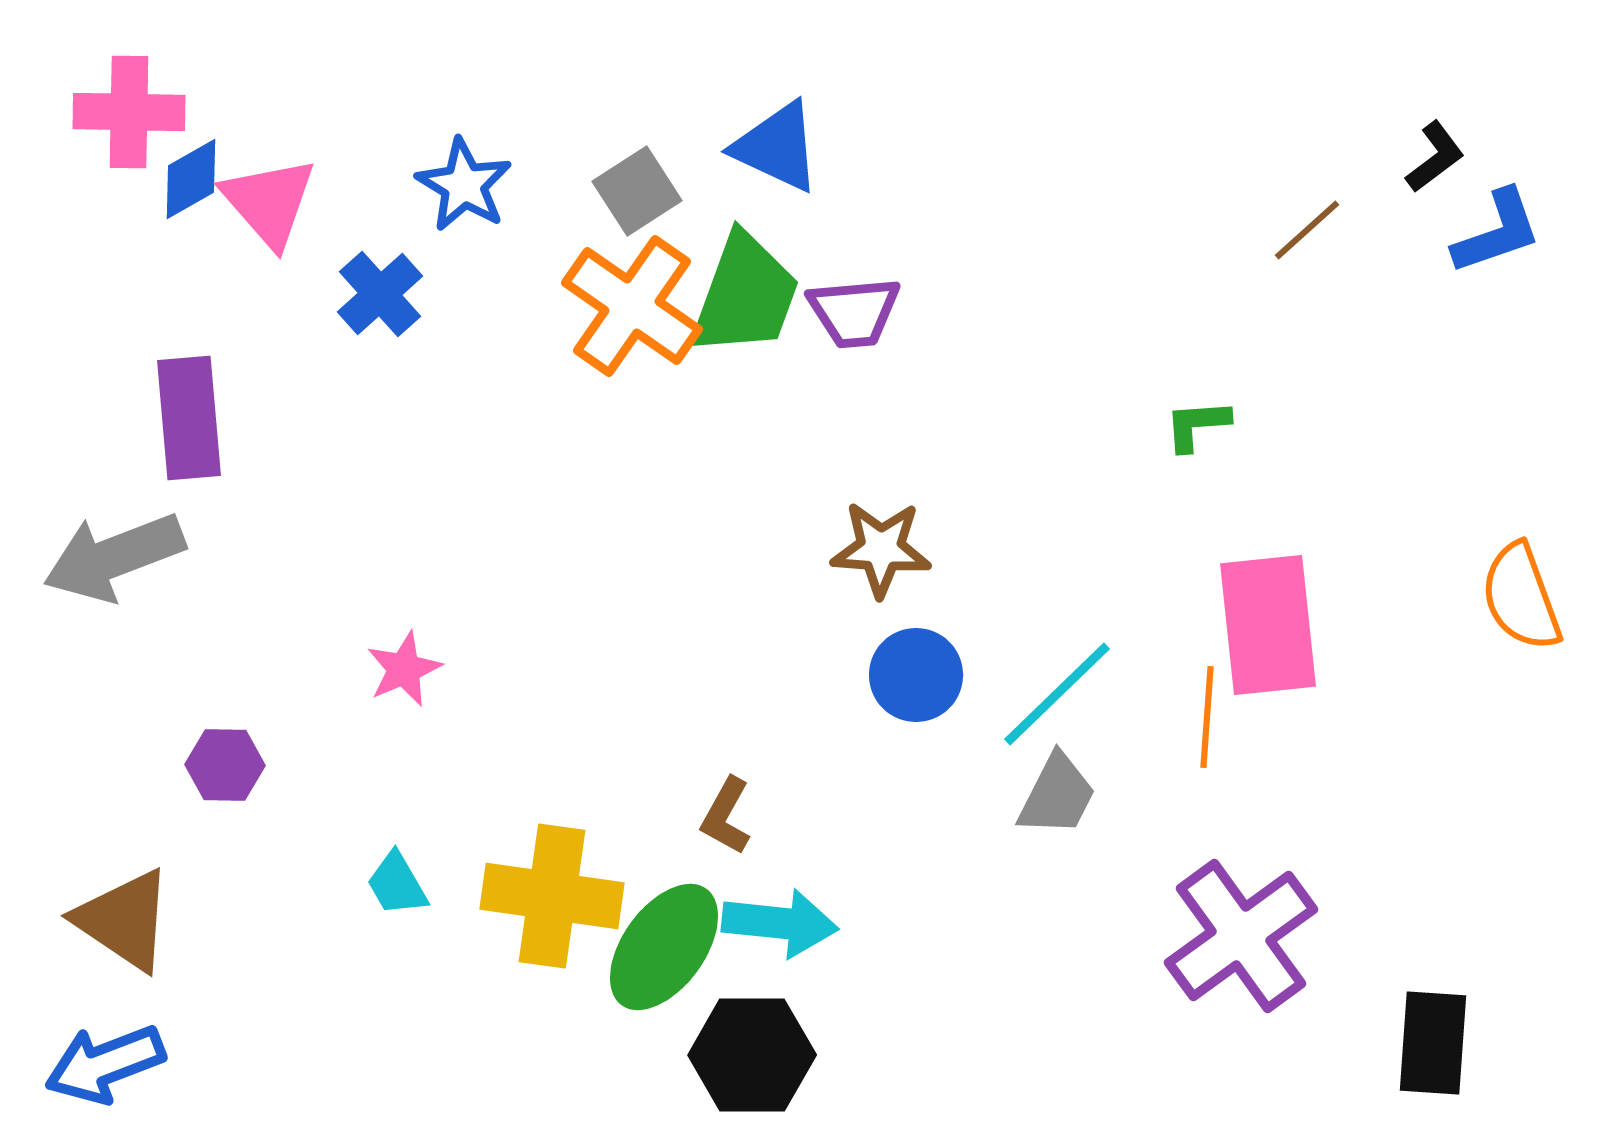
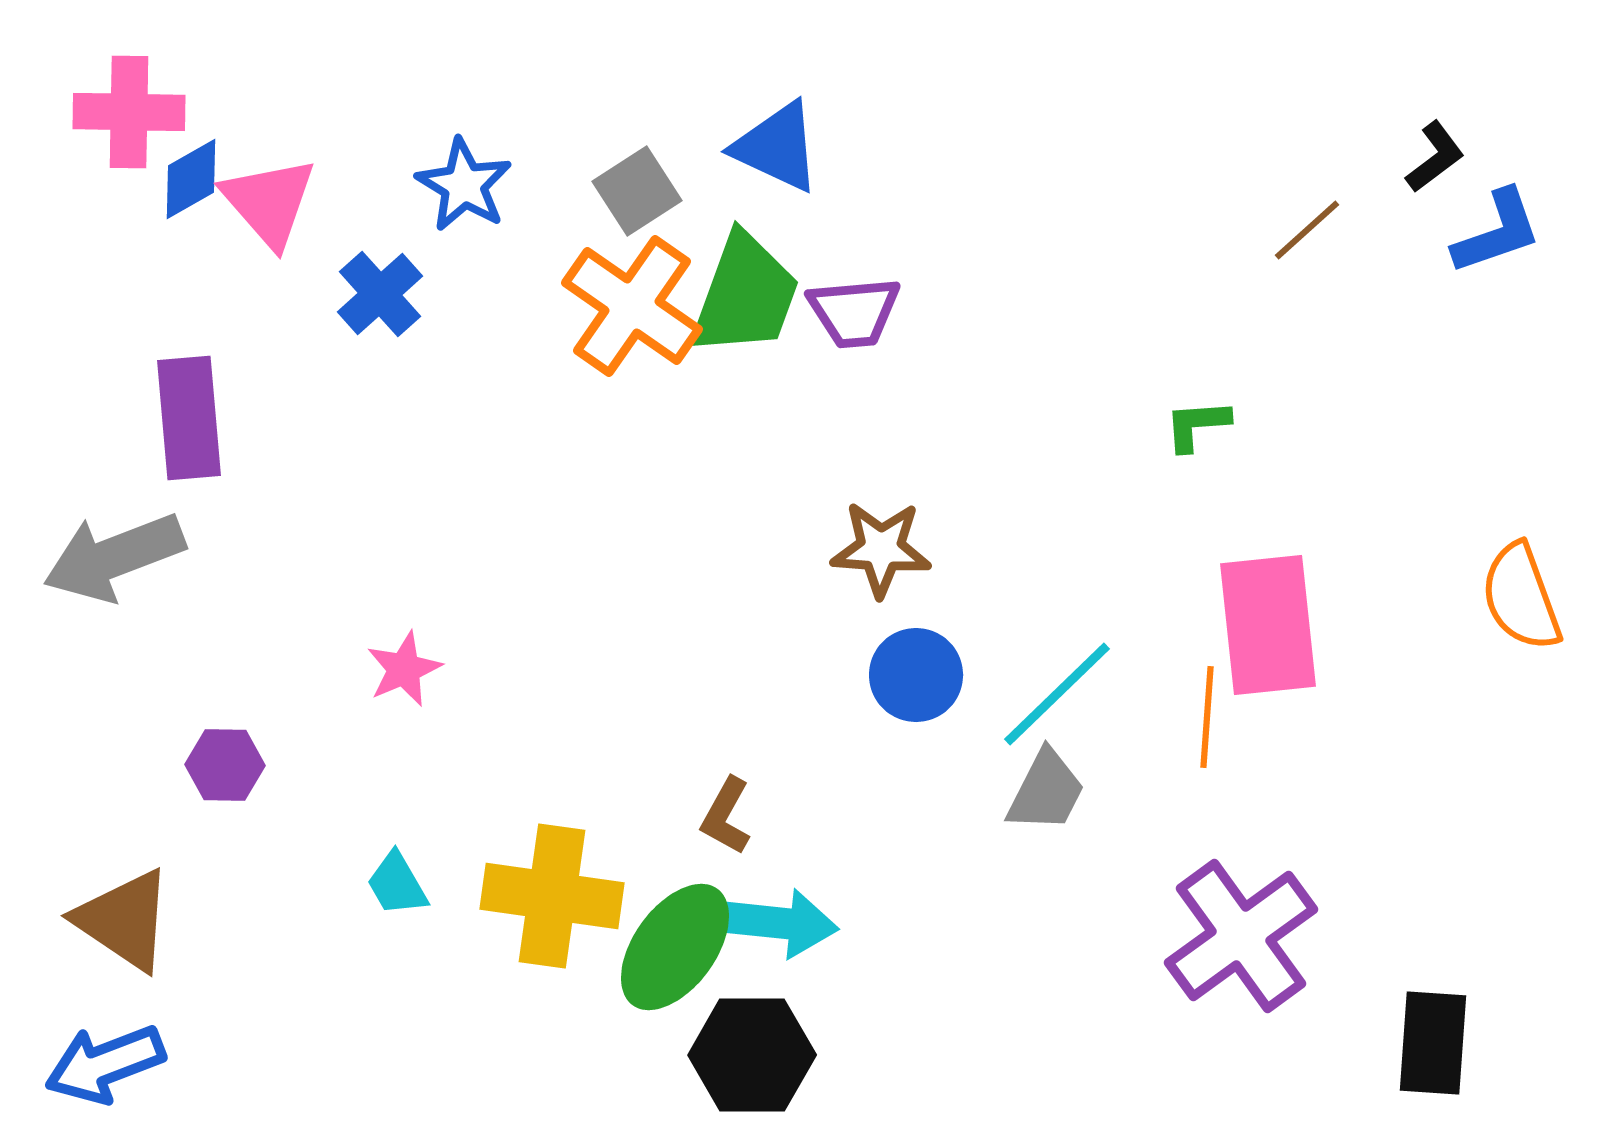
gray trapezoid: moved 11 px left, 4 px up
green ellipse: moved 11 px right
